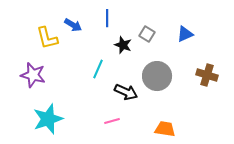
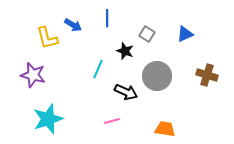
black star: moved 2 px right, 6 px down
